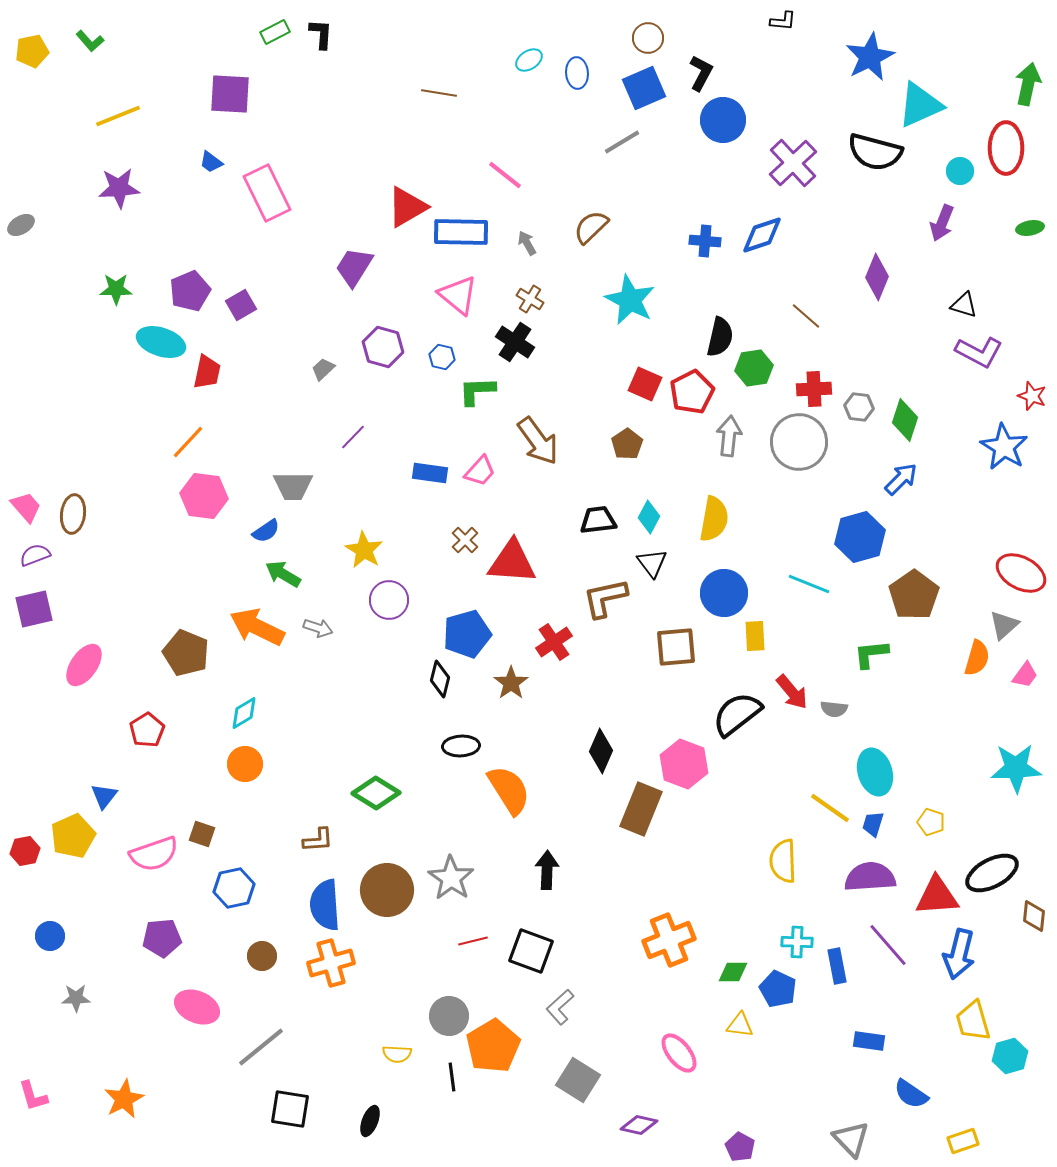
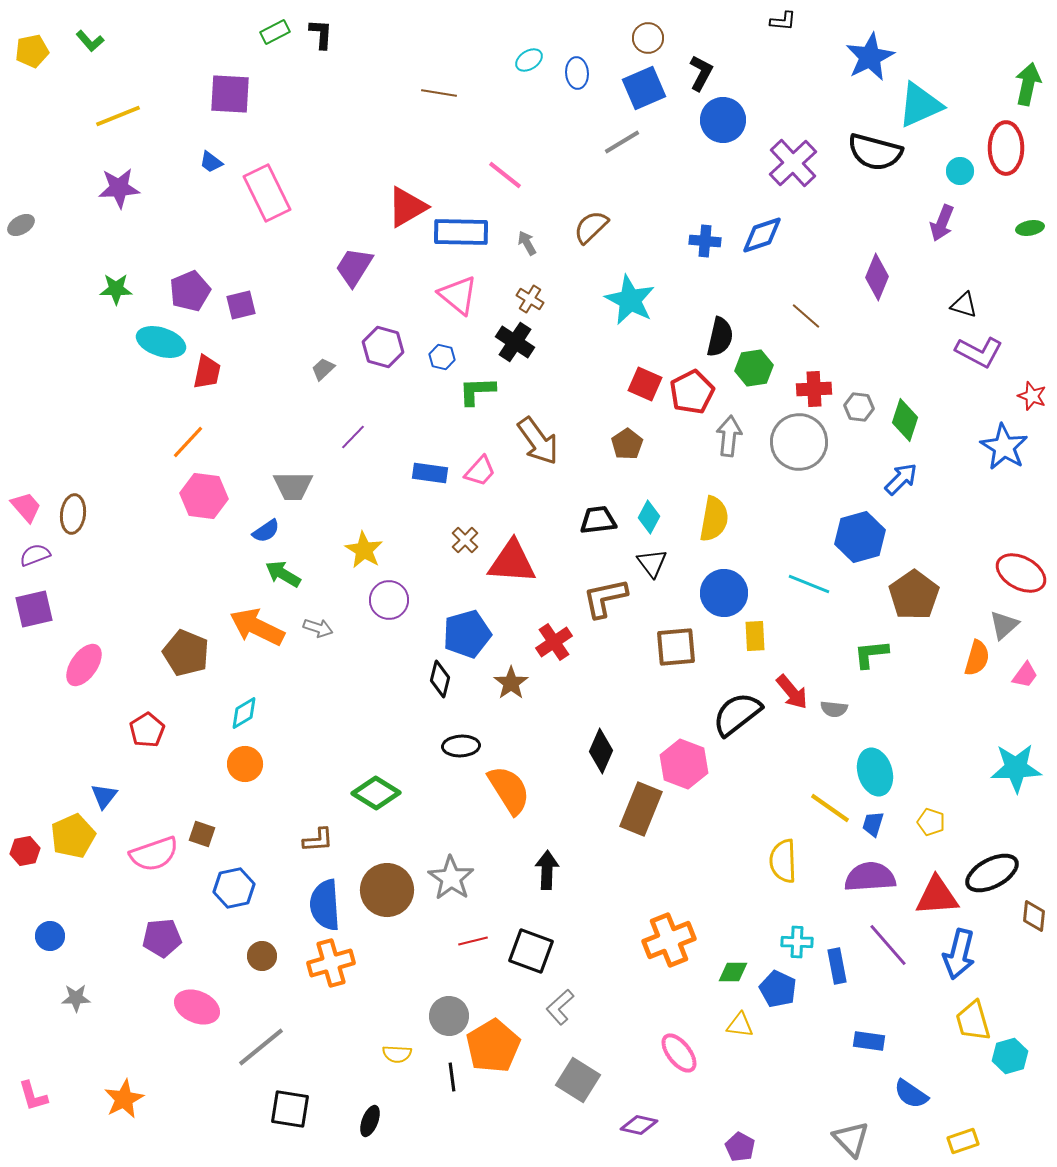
purple square at (241, 305): rotated 16 degrees clockwise
